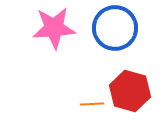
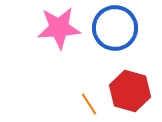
pink star: moved 5 px right
orange line: moved 3 px left; rotated 60 degrees clockwise
